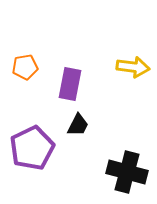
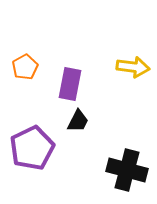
orange pentagon: rotated 20 degrees counterclockwise
black trapezoid: moved 4 px up
black cross: moved 2 px up
